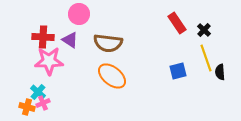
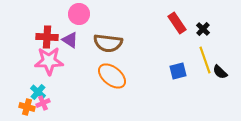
black cross: moved 1 px left, 1 px up
red cross: moved 4 px right
yellow line: moved 1 px left, 2 px down
black semicircle: rotated 42 degrees counterclockwise
